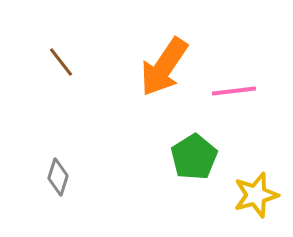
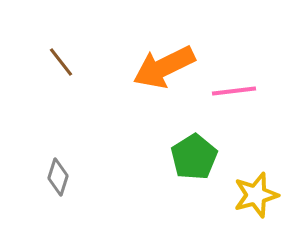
orange arrow: rotated 30 degrees clockwise
